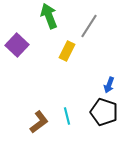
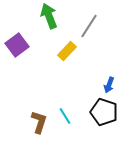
purple square: rotated 10 degrees clockwise
yellow rectangle: rotated 18 degrees clockwise
cyan line: moved 2 px left; rotated 18 degrees counterclockwise
brown L-shape: rotated 35 degrees counterclockwise
